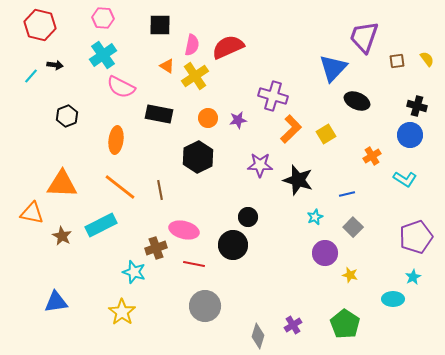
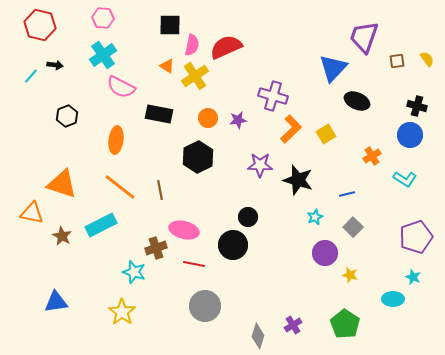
black square at (160, 25): moved 10 px right
red semicircle at (228, 47): moved 2 px left
orange triangle at (62, 184): rotated 16 degrees clockwise
cyan star at (413, 277): rotated 21 degrees counterclockwise
